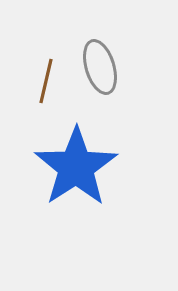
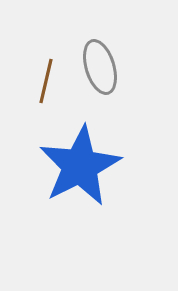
blue star: moved 4 px right, 1 px up; rotated 6 degrees clockwise
